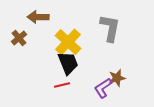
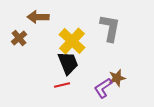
yellow cross: moved 4 px right, 1 px up
